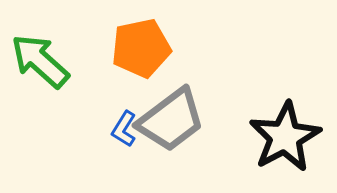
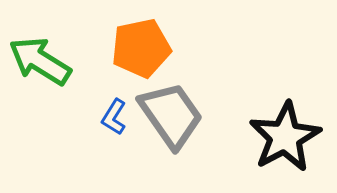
green arrow: rotated 10 degrees counterclockwise
gray trapezoid: moved 5 px up; rotated 88 degrees counterclockwise
blue L-shape: moved 10 px left, 12 px up
